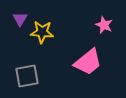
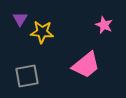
pink trapezoid: moved 2 px left, 3 px down
